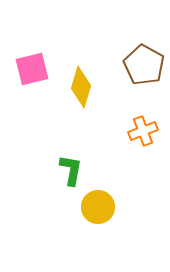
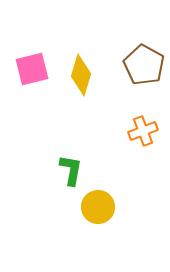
yellow diamond: moved 12 px up
